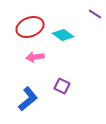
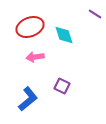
cyan diamond: moved 1 px right; rotated 35 degrees clockwise
